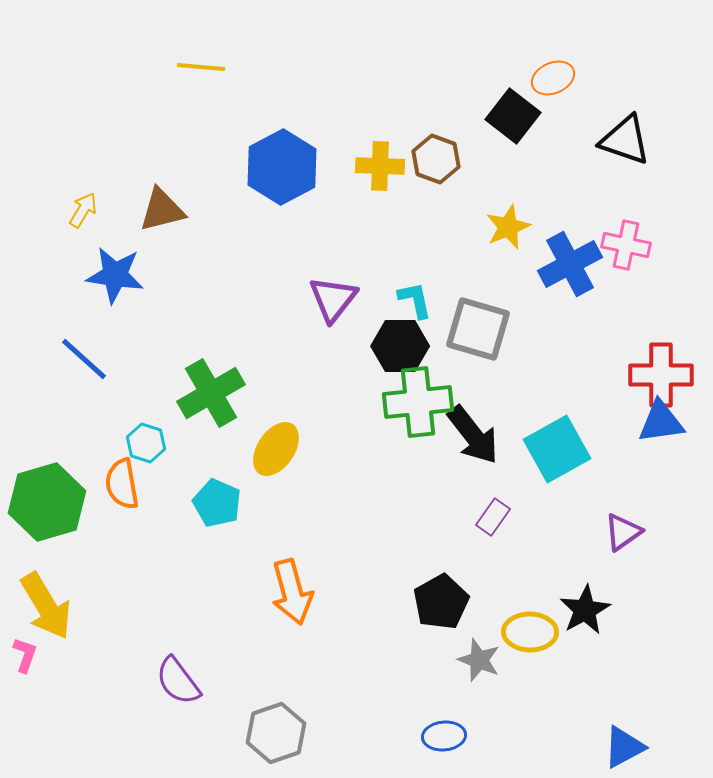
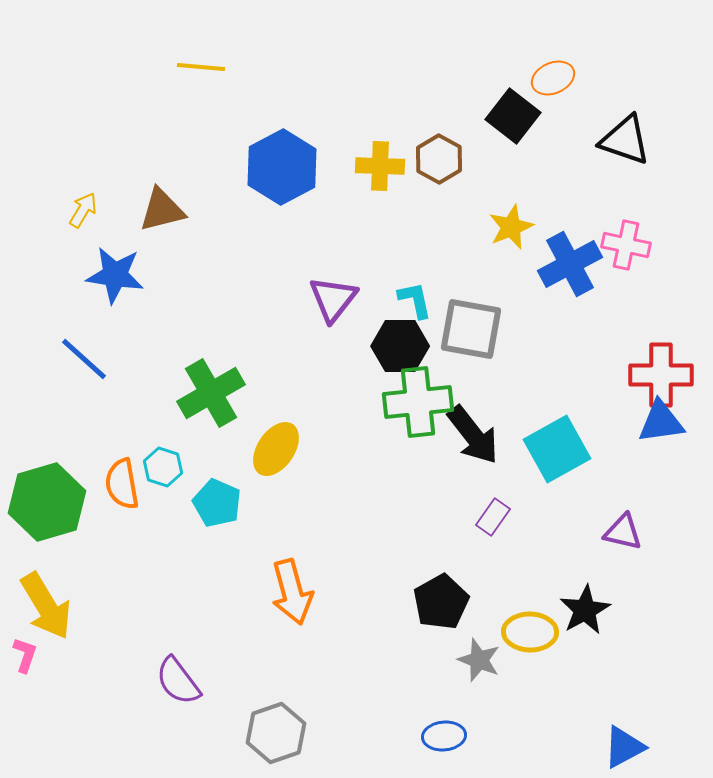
brown hexagon at (436, 159): moved 3 px right; rotated 9 degrees clockwise
yellow star at (508, 227): moved 3 px right
gray square at (478, 329): moved 7 px left; rotated 6 degrees counterclockwise
cyan hexagon at (146, 443): moved 17 px right, 24 px down
purple triangle at (623, 532): rotated 48 degrees clockwise
